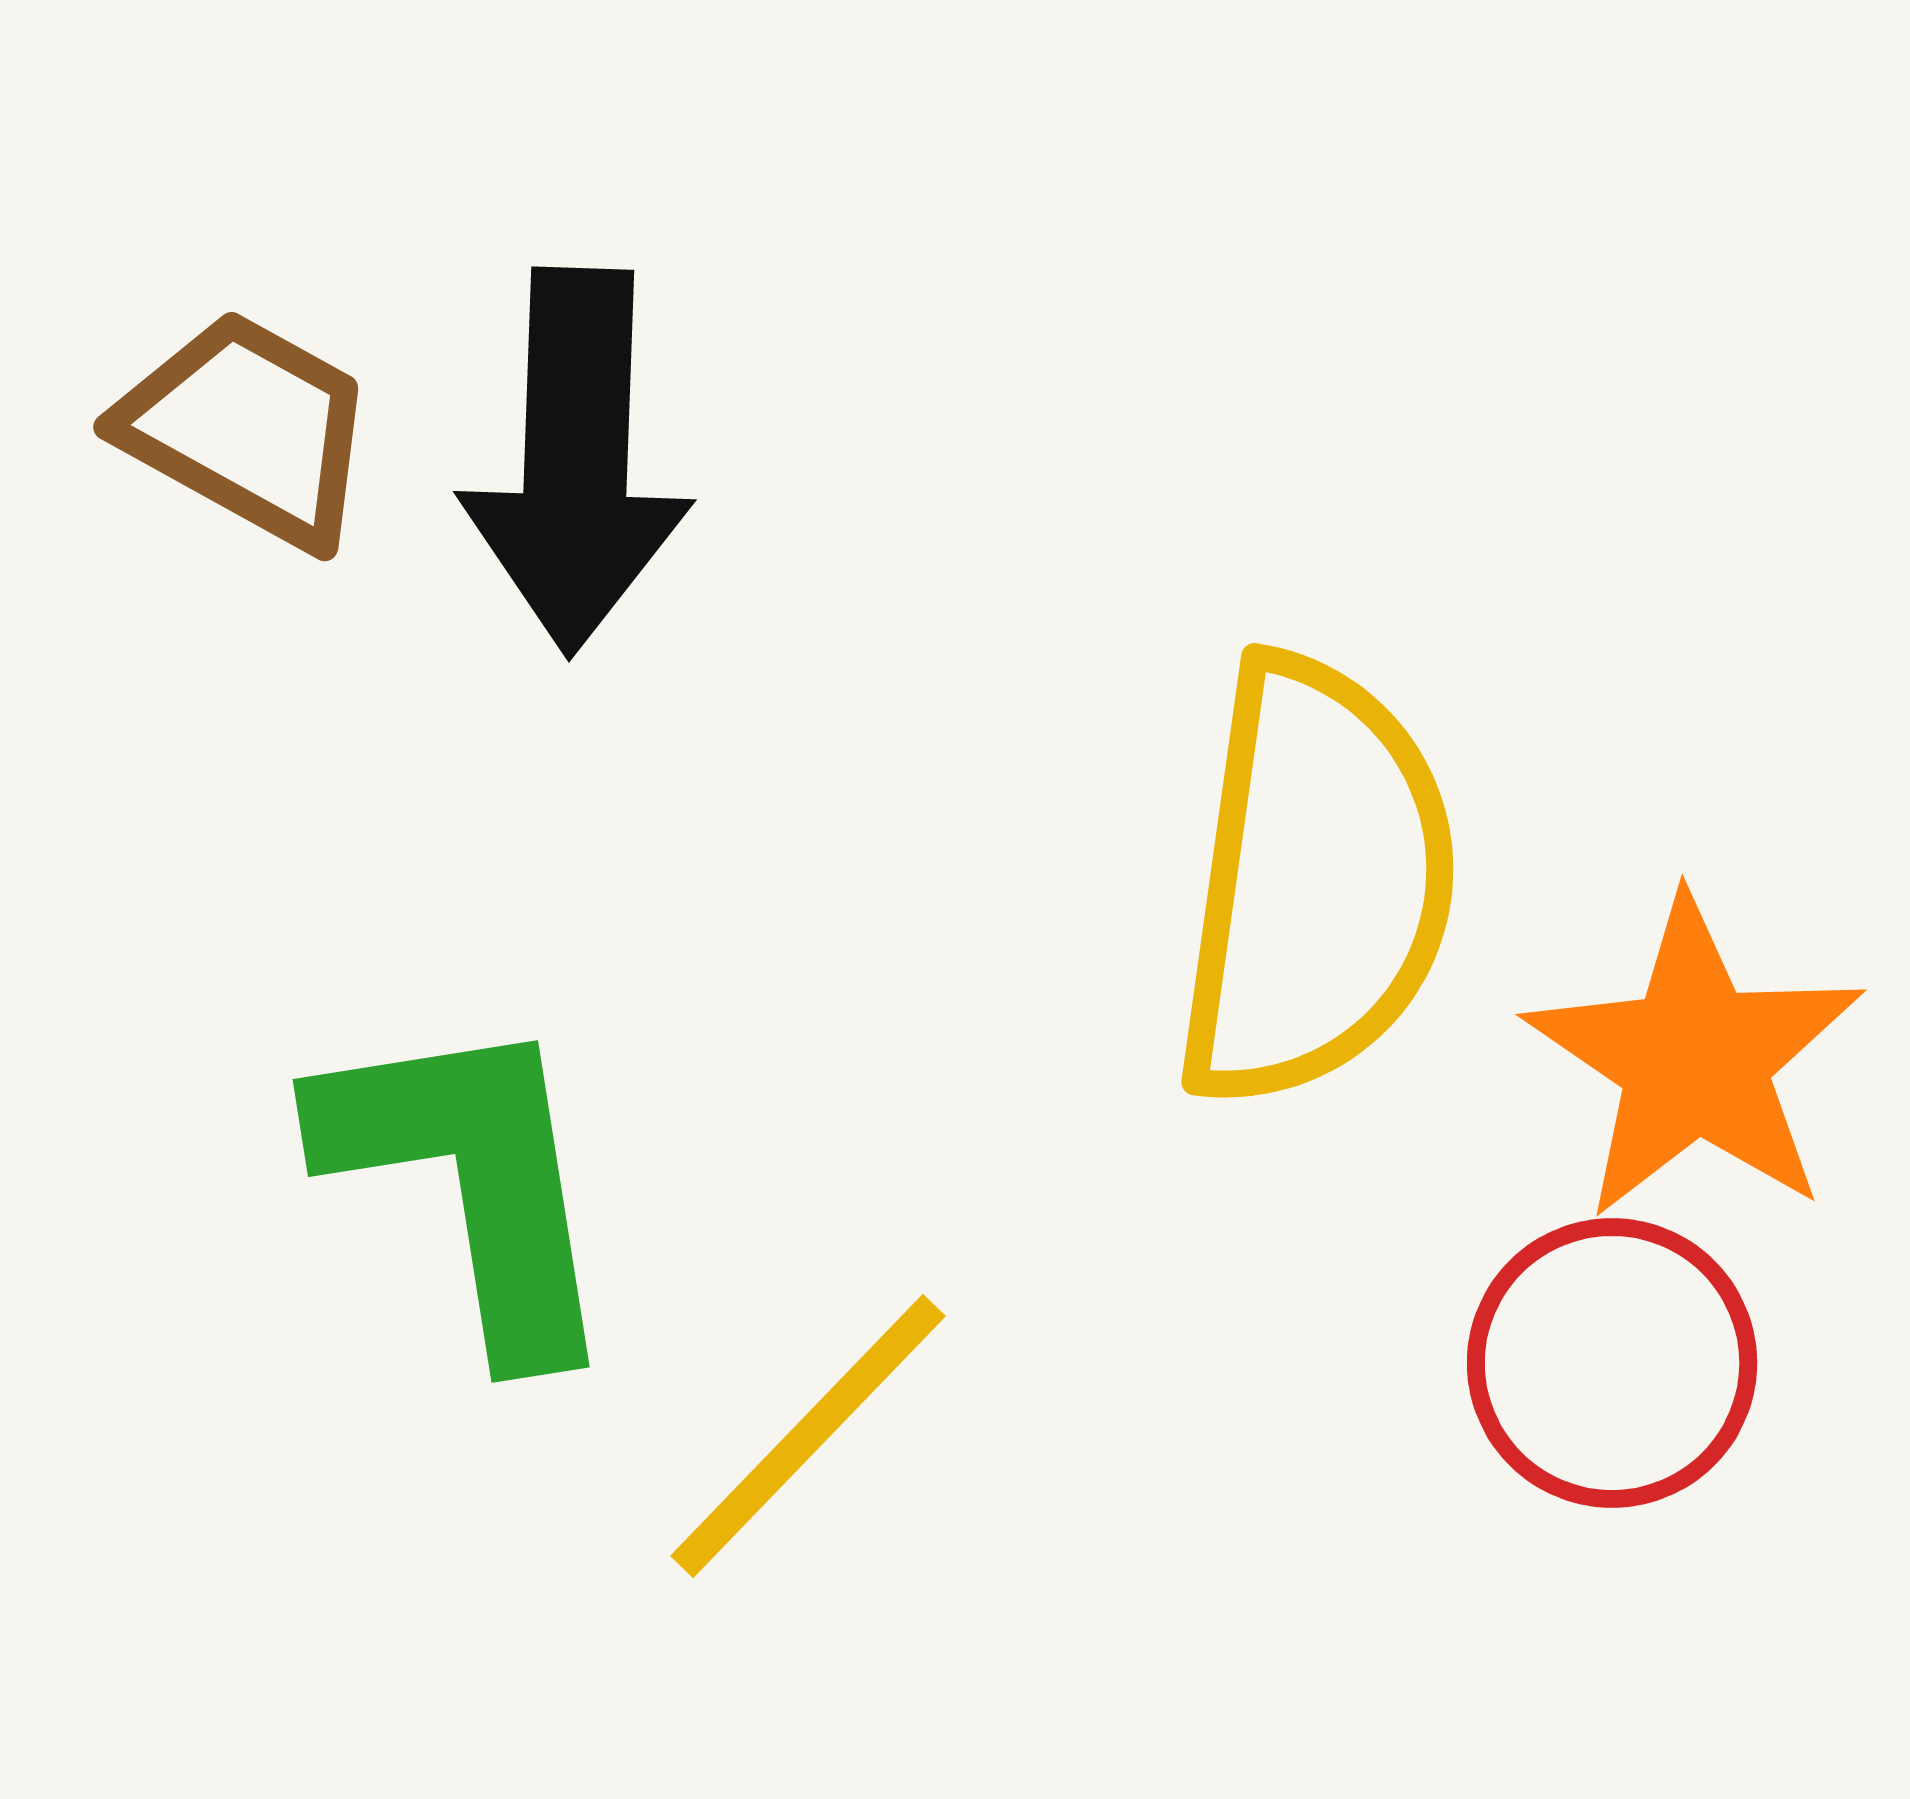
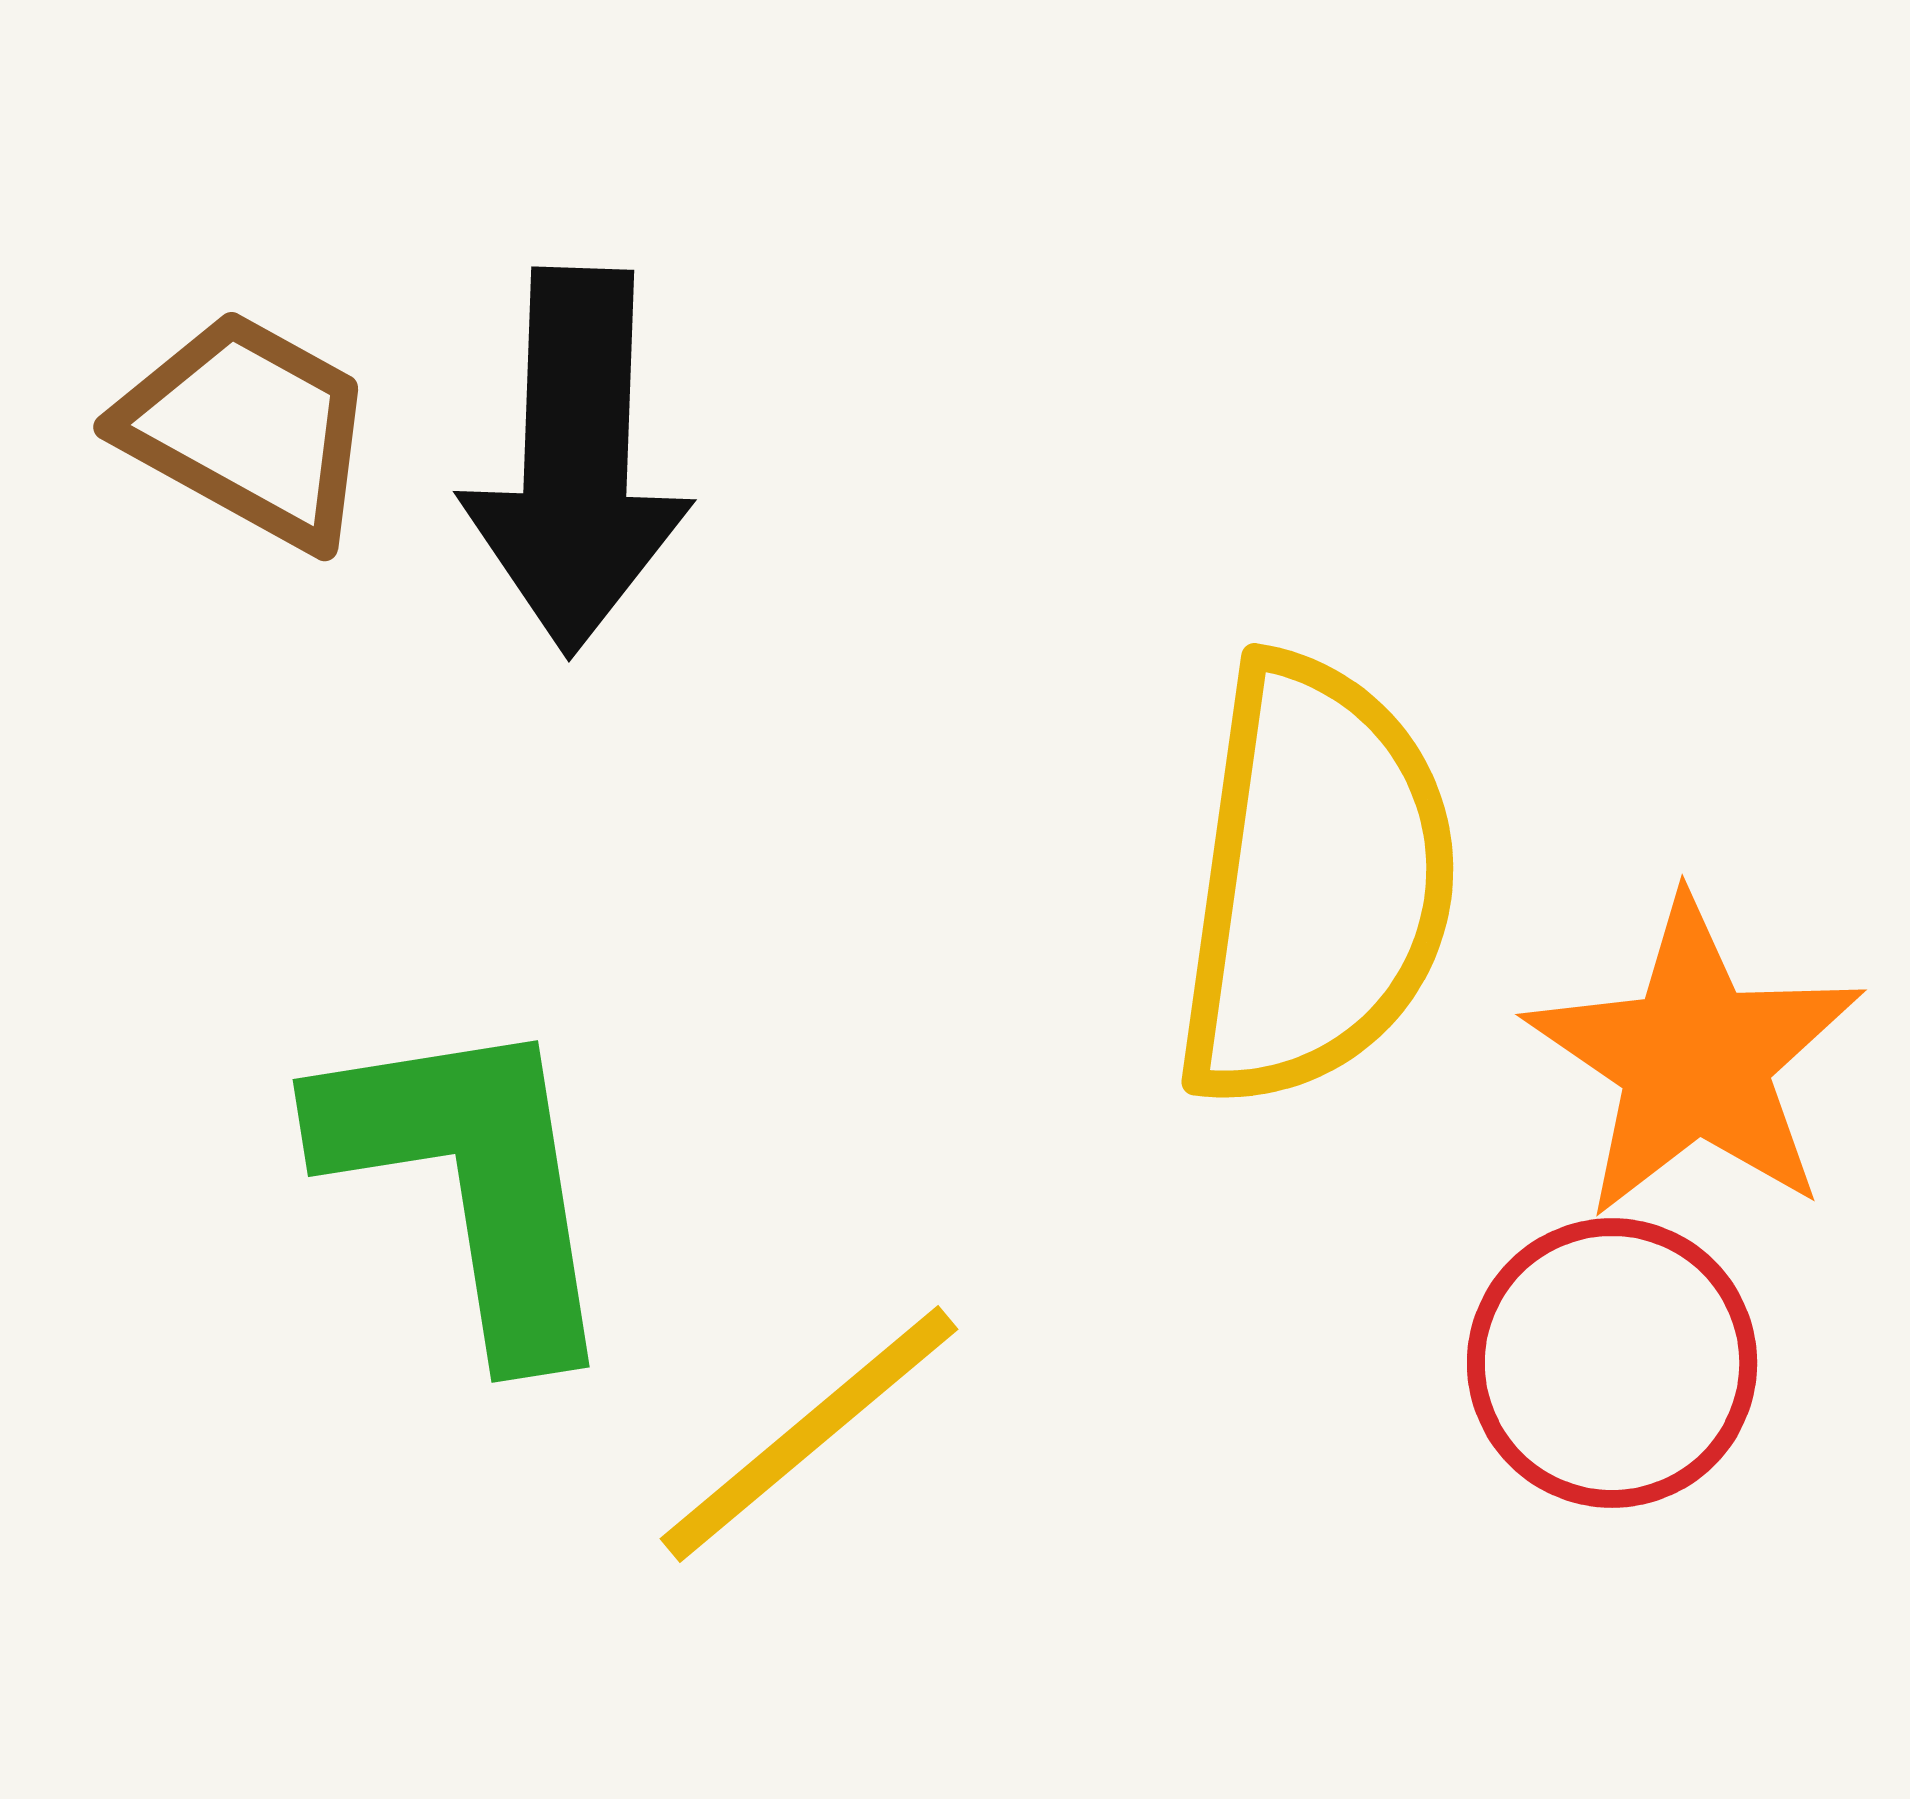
yellow line: moved 1 px right, 2 px up; rotated 6 degrees clockwise
